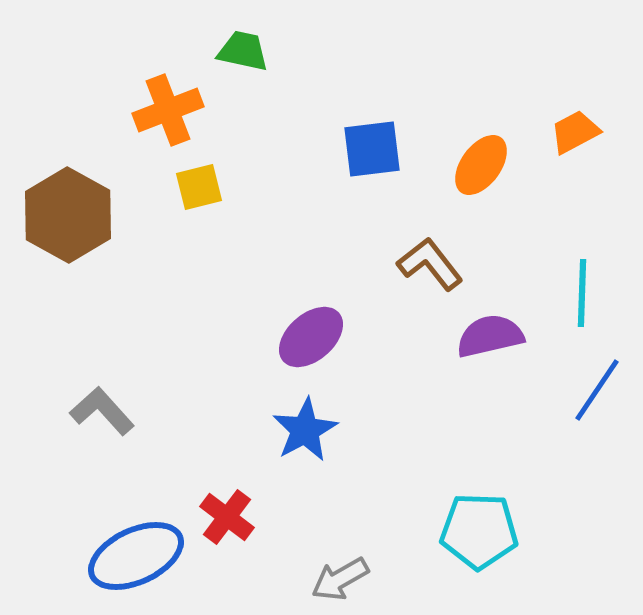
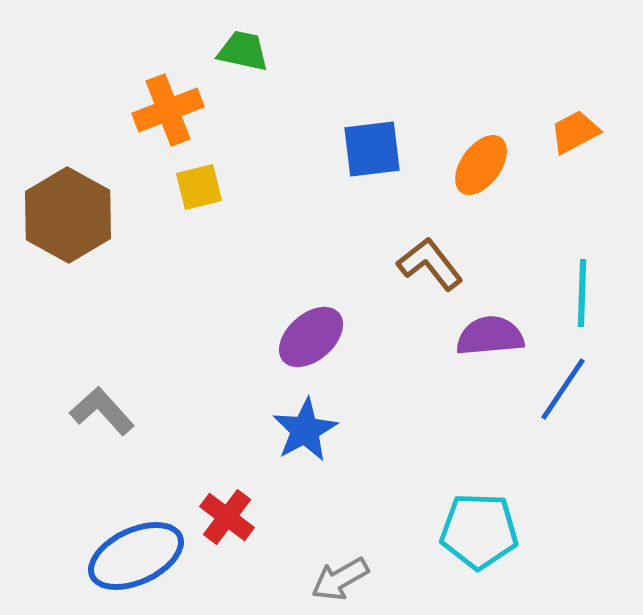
purple semicircle: rotated 8 degrees clockwise
blue line: moved 34 px left, 1 px up
